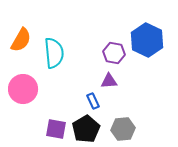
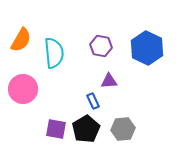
blue hexagon: moved 8 px down
purple hexagon: moved 13 px left, 7 px up
